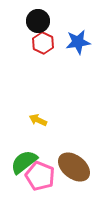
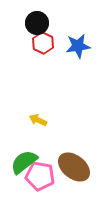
black circle: moved 1 px left, 2 px down
blue star: moved 4 px down
pink pentagon: rotated 12 degrees counterclockwise
